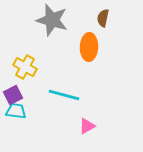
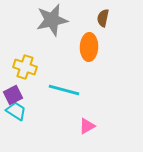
gray star: rotated 28 degrees counterclockwise
yellow cross: rotated 10 degrees counterclockwise
cyan line: moved 5 px up
cyan trapezoid: rotated 25 degrees clockwise
